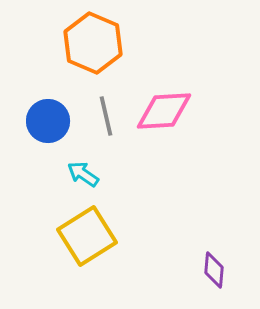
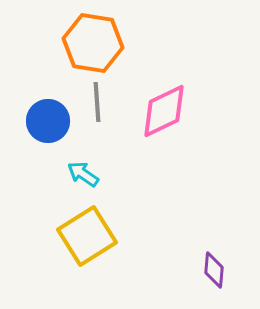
orange hexagon: rotated 14 degrees counterclockwise
pink diamond: rotated 22 degrees counterclockwise
gray line: moved 9 px left, 14 px up; rotated 9 degrees clockwise
